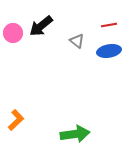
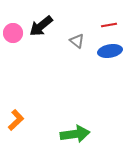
blue ellipse: moved 1 px right
